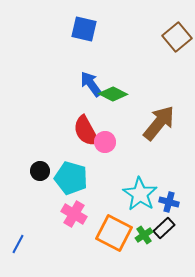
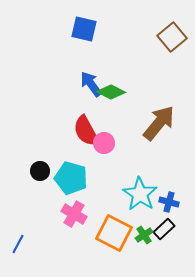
brown square: moved 5 px left
green diamond: moved 2 px left, 2 px up
pink circle: moved 1 px left, 1 px down
black rectangle: moved 1 px down
